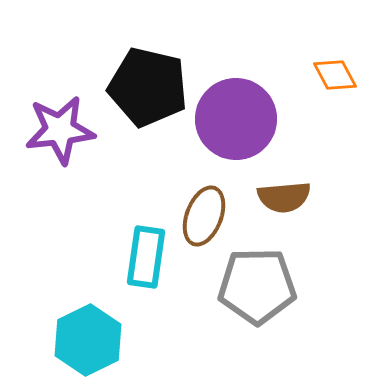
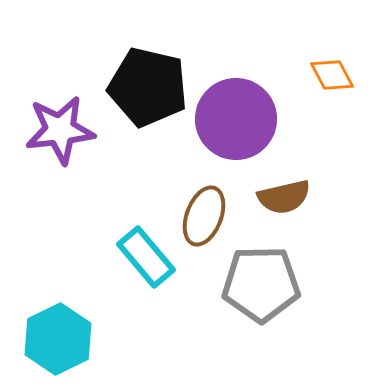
orange diamond: moved 3 px left
brown semicircle: rotated 8 degrees counterclockwise
cyan rectangle: rotated 48 degrees counterclockwise
gray pentagon: moved 4 px right, 2 px up
cyan hexagon: moved 30 px left, 1 px up
